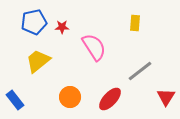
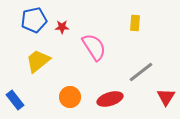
blue pentagon: moved 2 px up
gray line: moved 1 px right, 1 px down
red ellipse: rotated 30 degrees clockwise
